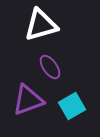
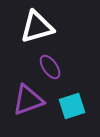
white triangle: moved 4 px left, 2 px down
cyan square: rotated 12 degrees clockwise
